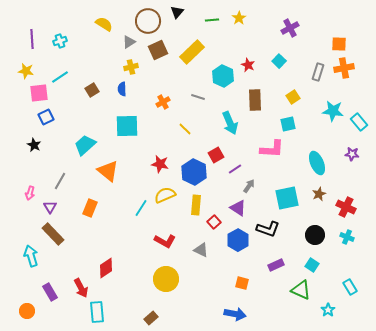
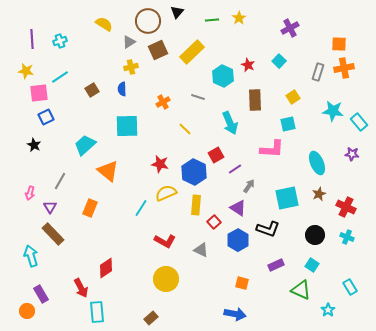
yellow semicircle at (165, 195): moved 1 px right, 2 px up
purple rectangle at (50, 292): moved 9 px left, 2 px down
